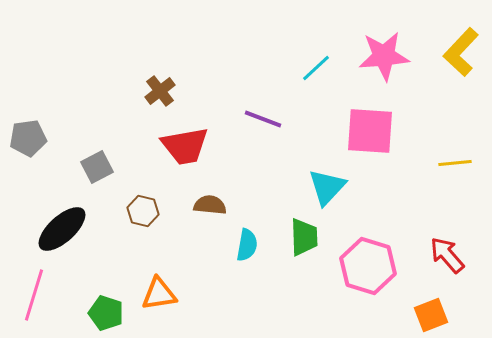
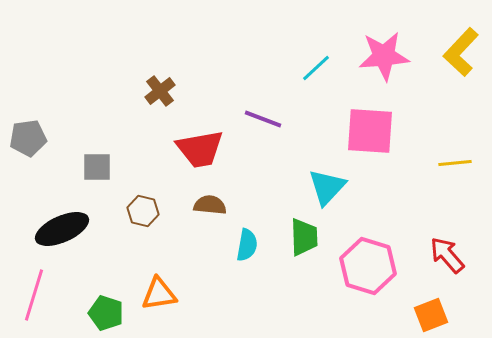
red trapezoid: moved 15 px right, 3 px down
gray square: rotated 28 degrees clockwise
black ellipse: rotated 18 degrees clockwise
